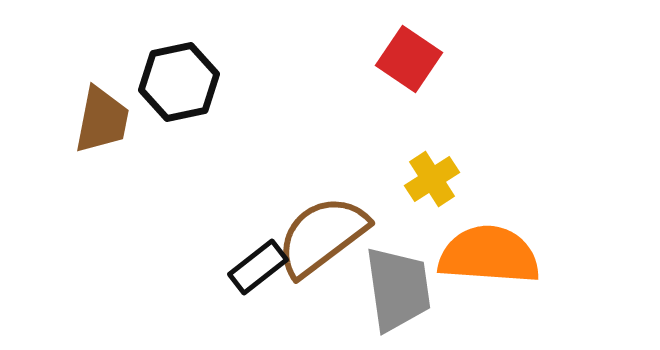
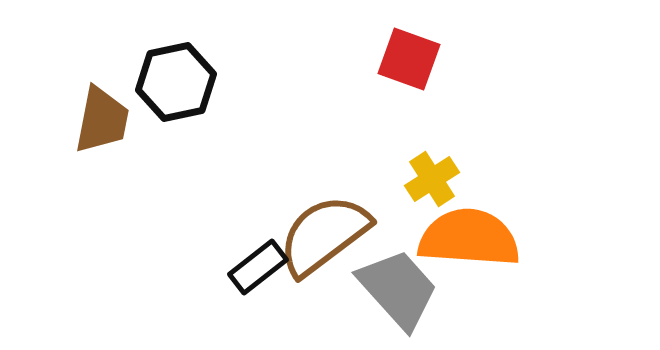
red square: rotated 14 degrees counterclockwise
black hexagon: moved 3 px left
brown semicircle: moved 2 px right, 1 px up
orange semicircle: moved 20 px left, 17 px up
gray trapezoid: rotated 34 degrees counterclockwise
